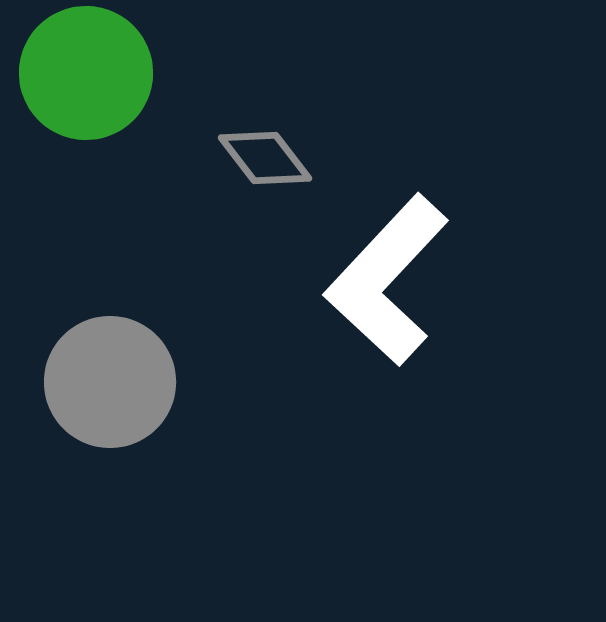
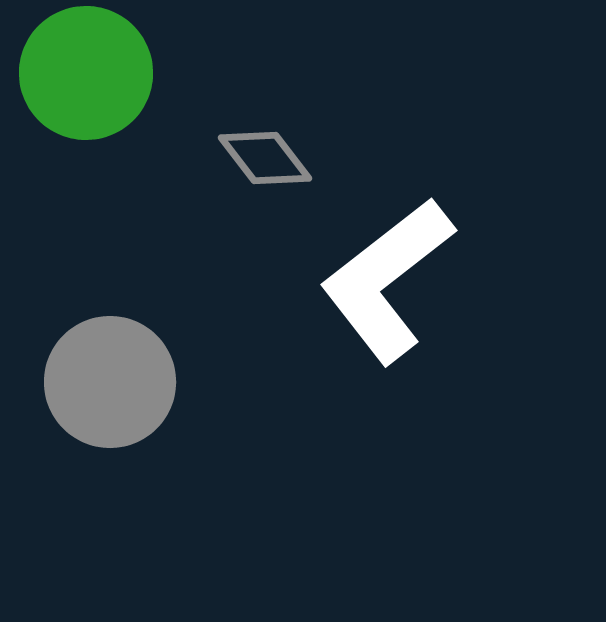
white L-shape: rotated 9 degrees clockwise
